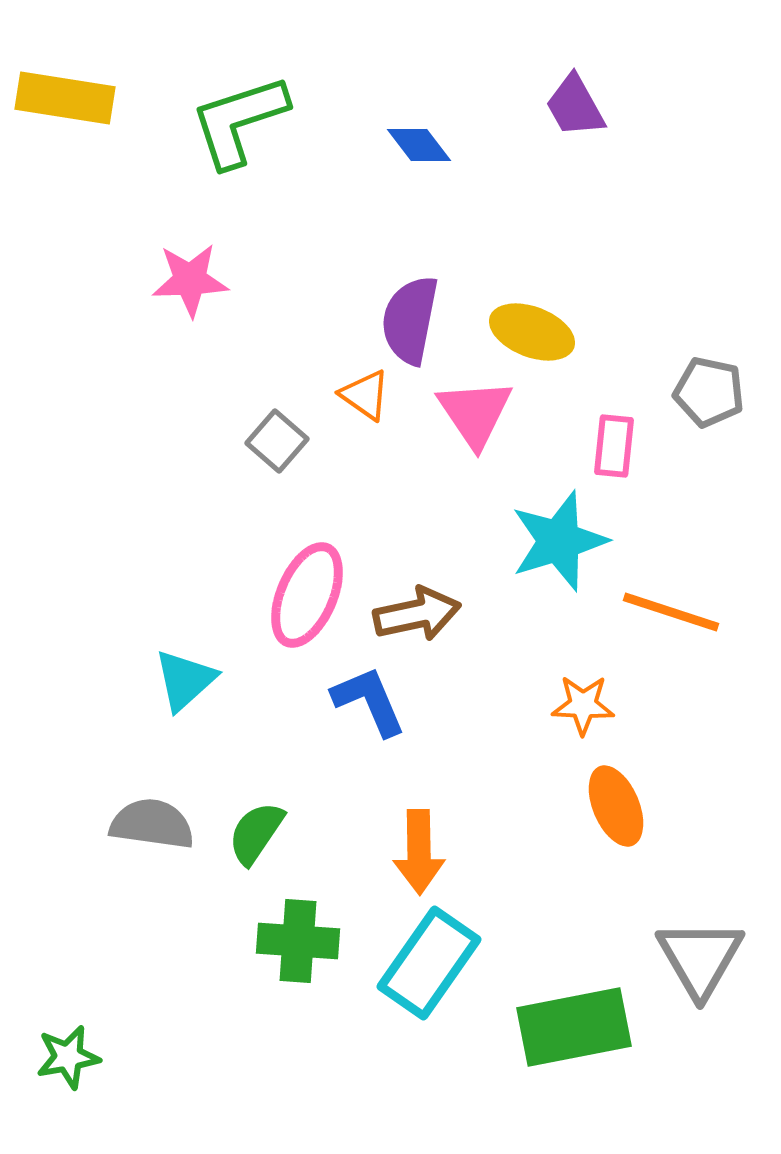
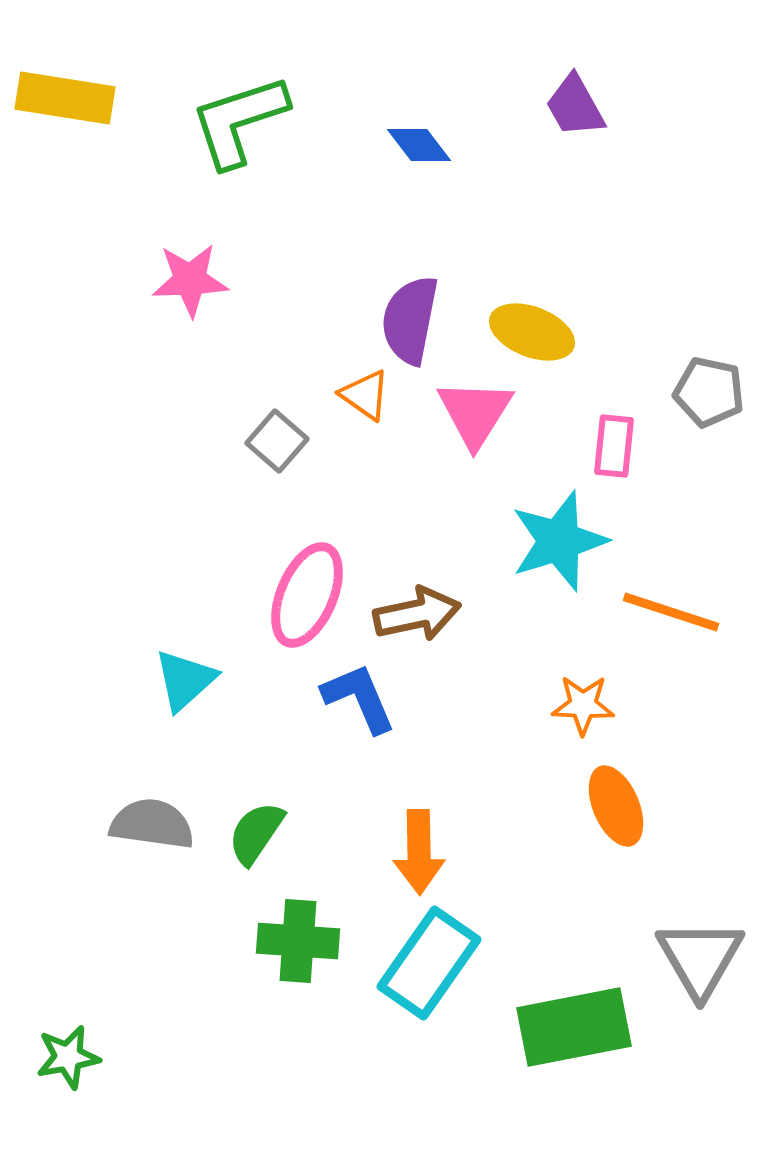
pink triangle: rotated 6 degrees clockwise
blue L-shape: moved 10 px left, 3 px up
